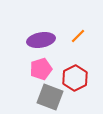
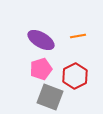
orange line: rotated 35 degrees clockwise
purple ellipse: rotated 40 degrees clockwise
red hexagon: moved 2 px up
